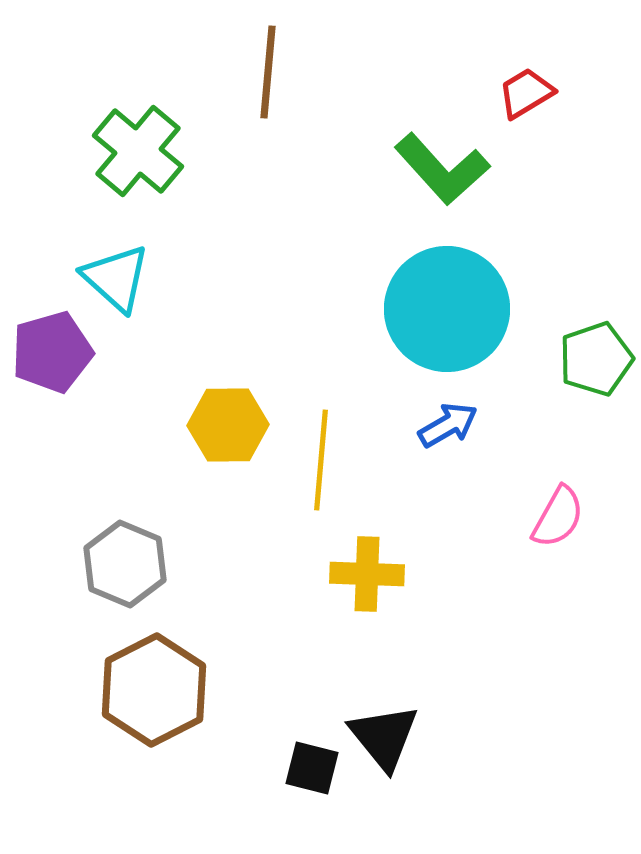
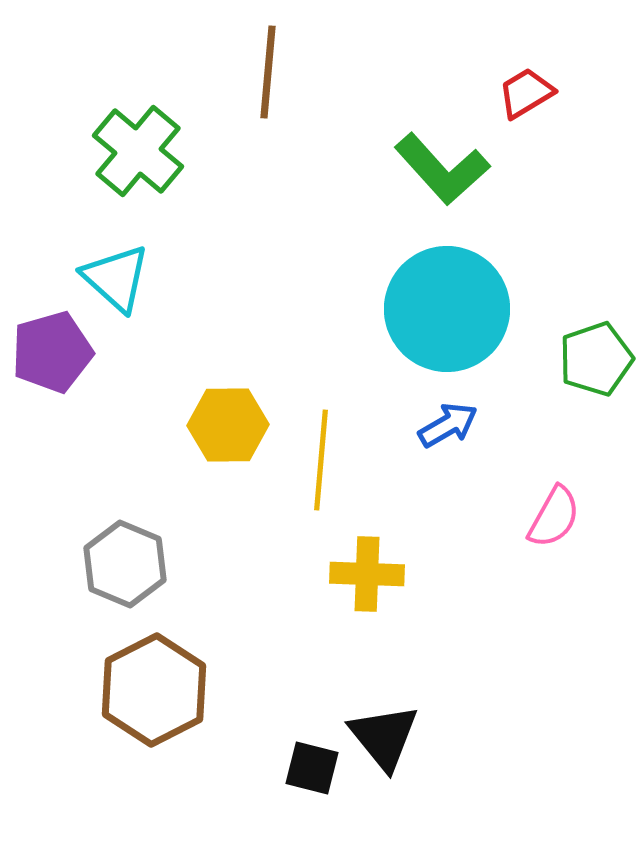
pink semicircle: moved 4 px left
